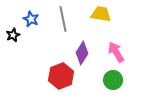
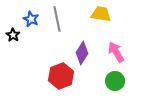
gray line: moved 6 px left
black star: rotated 16 degrees counterclockwise
green circle: moved 2 px right, 1 px down
